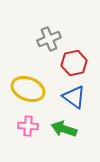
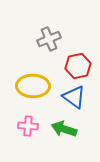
red hexagon: moved 4 px right, 3 px down
yellow ellipse: moved 5 px right, 3 px up; rotated 20 degrees counterclockwise
